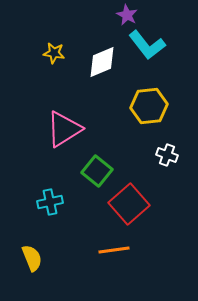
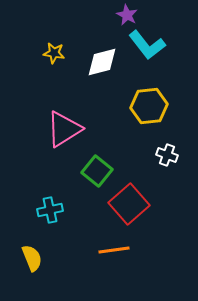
white diamond: rotated 8 degrees clockwise
cyan cross: moved 8 px down
